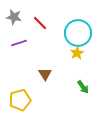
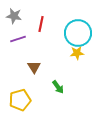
gray star: moved 1 px up
red line: moved 1 px right, 1 px down; rotated 56 degrees clockwise
purple line: moved 1 px left, 4 px up
yellow star: rotated 24 degrees clockwise
brown triangle: moved 11 px left, 7 px up
green arrow: moved 25 px left
